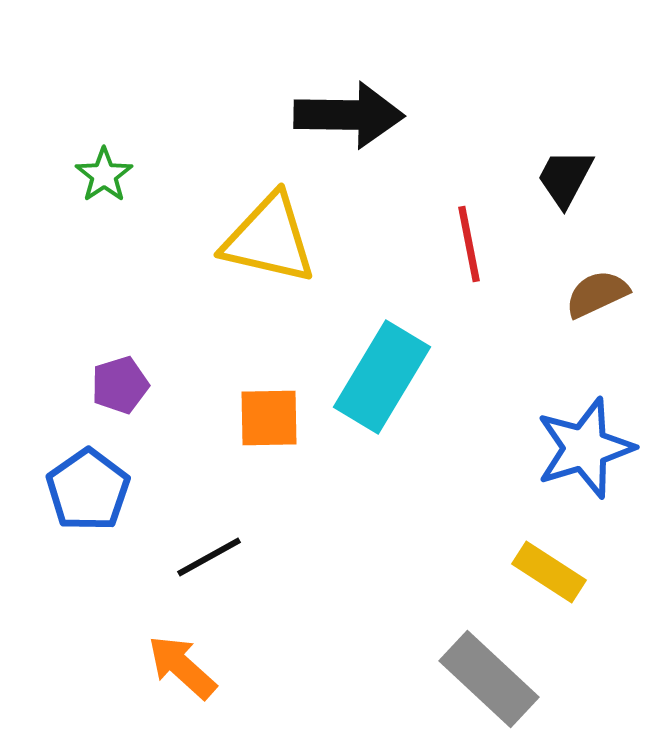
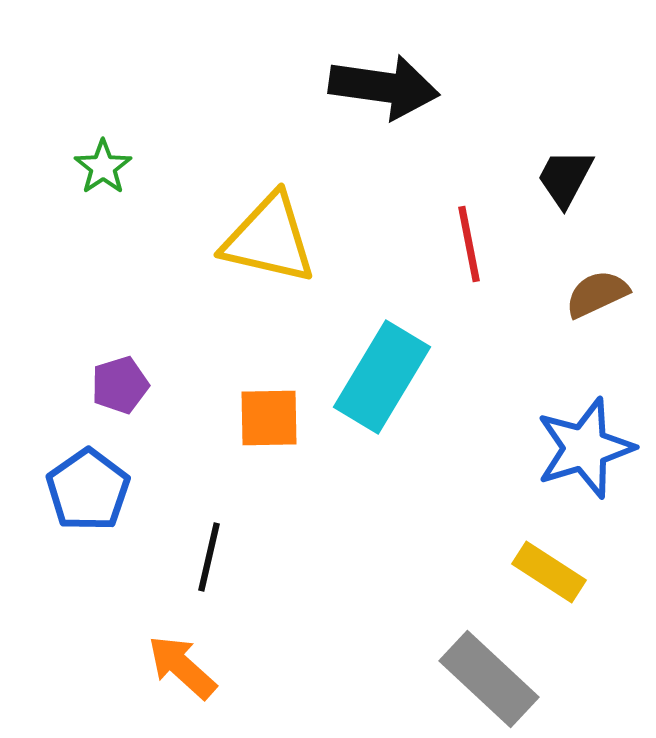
black arrow: moved 35 px right, 28 px up; rotated 7 degrees clockwise
green star: moved 1 px left, 8 px up
black line: rotated 48 degrees counterclockwise
